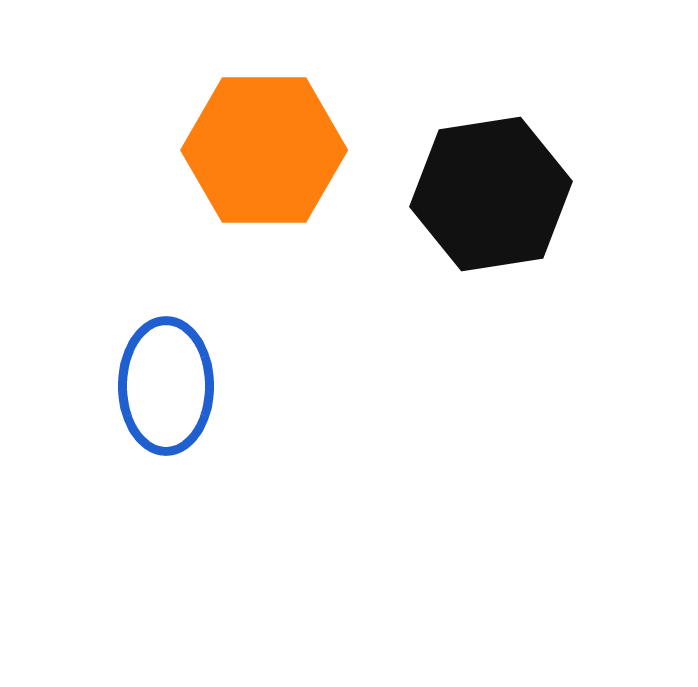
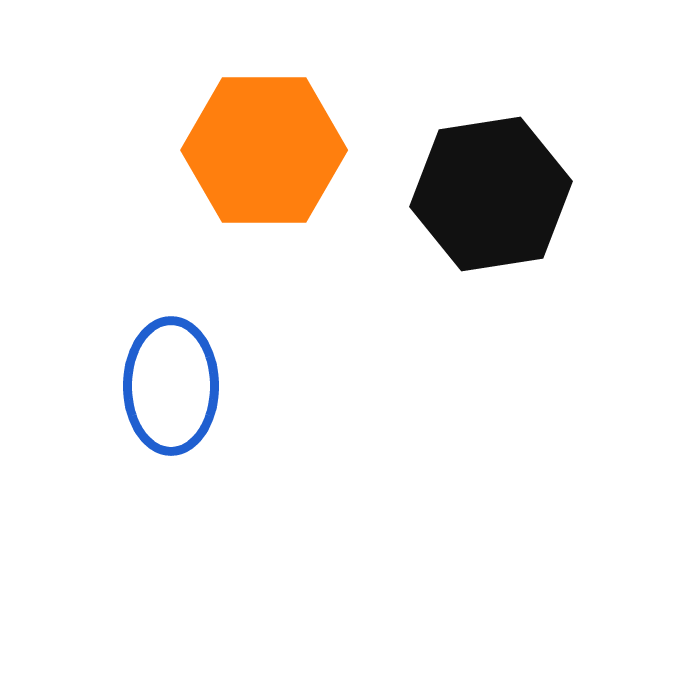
blue ellipse: moved 5 px right
